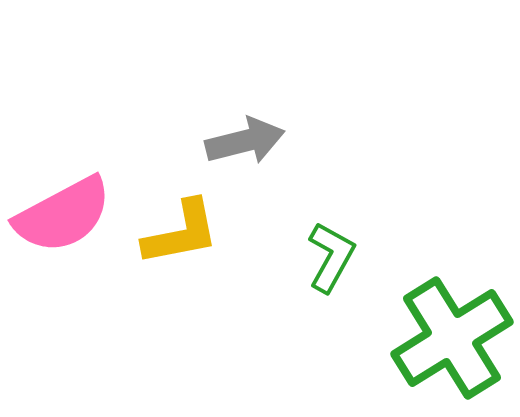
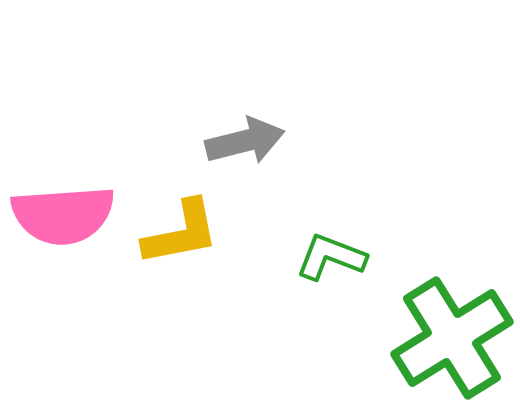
pink semicircle: rotated 24 degrees clockwise
green L-shape: rotated 98 degrees counterclockwise
